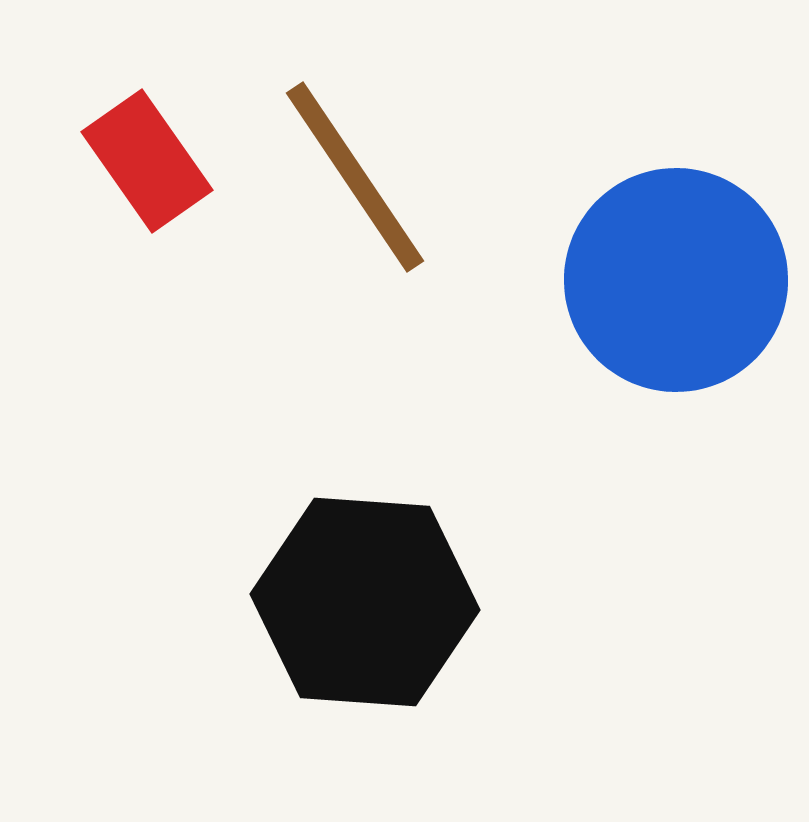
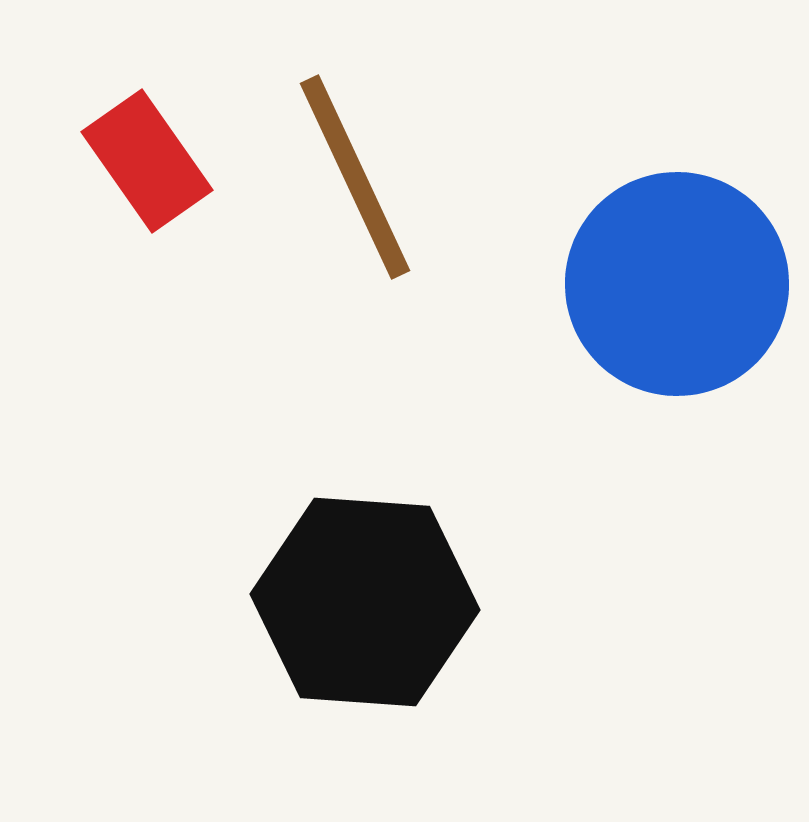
brown line: rotated 9 degrees clockwise
blue circle: moved 1 px right, 4 px down
